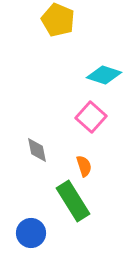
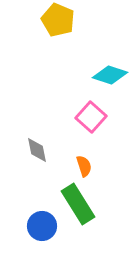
cyan diamond: moved 6 px right
green rectangle: moved 5 px right, 3 px down
blue circle: moved 11 px right, 7 px up
